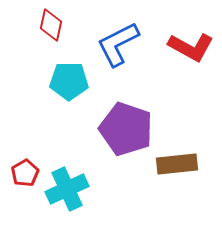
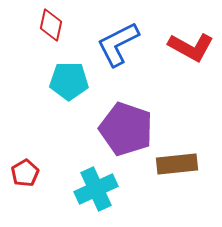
cyan cross: moved 29 px right
